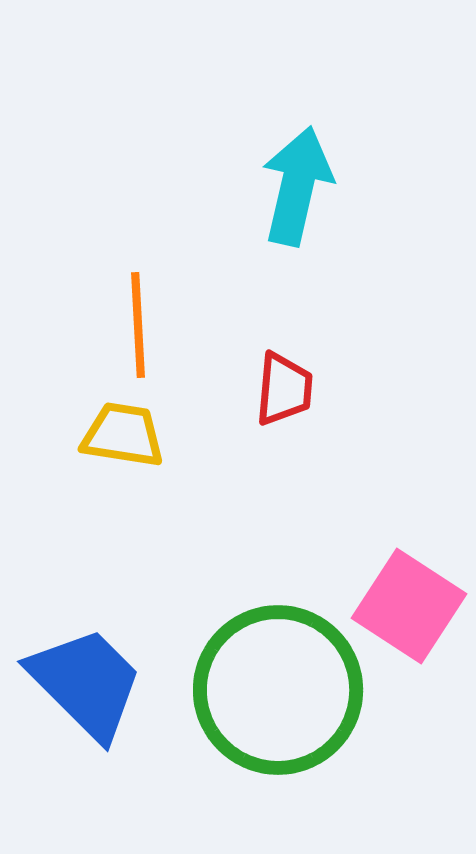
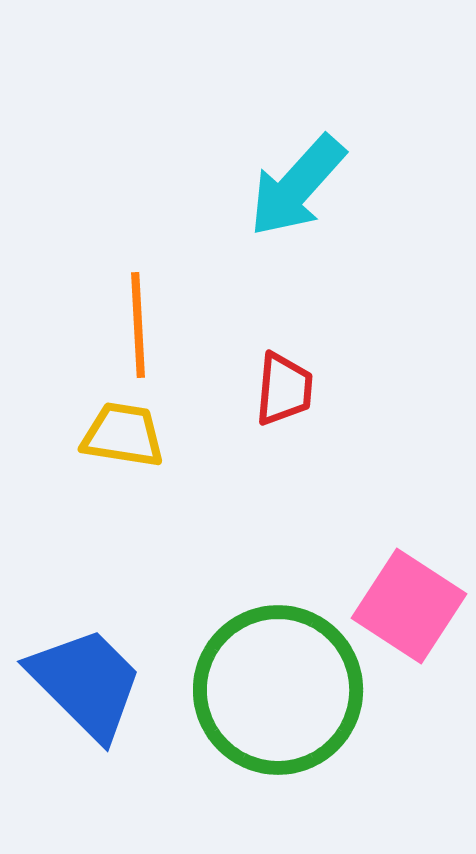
cyan arrow: rotated 151 degrees counterclockwise
